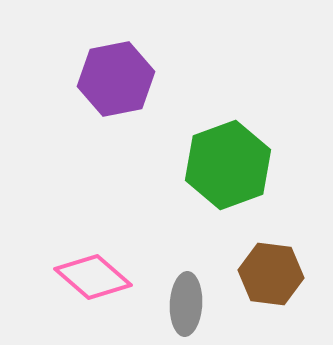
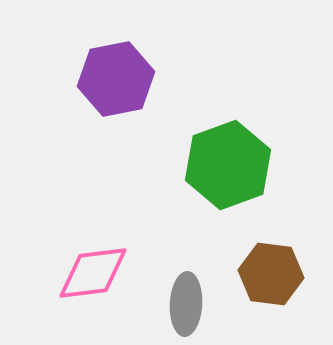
pink diamond: moved 4 px up; rotated 48 degrees counterclockwise
